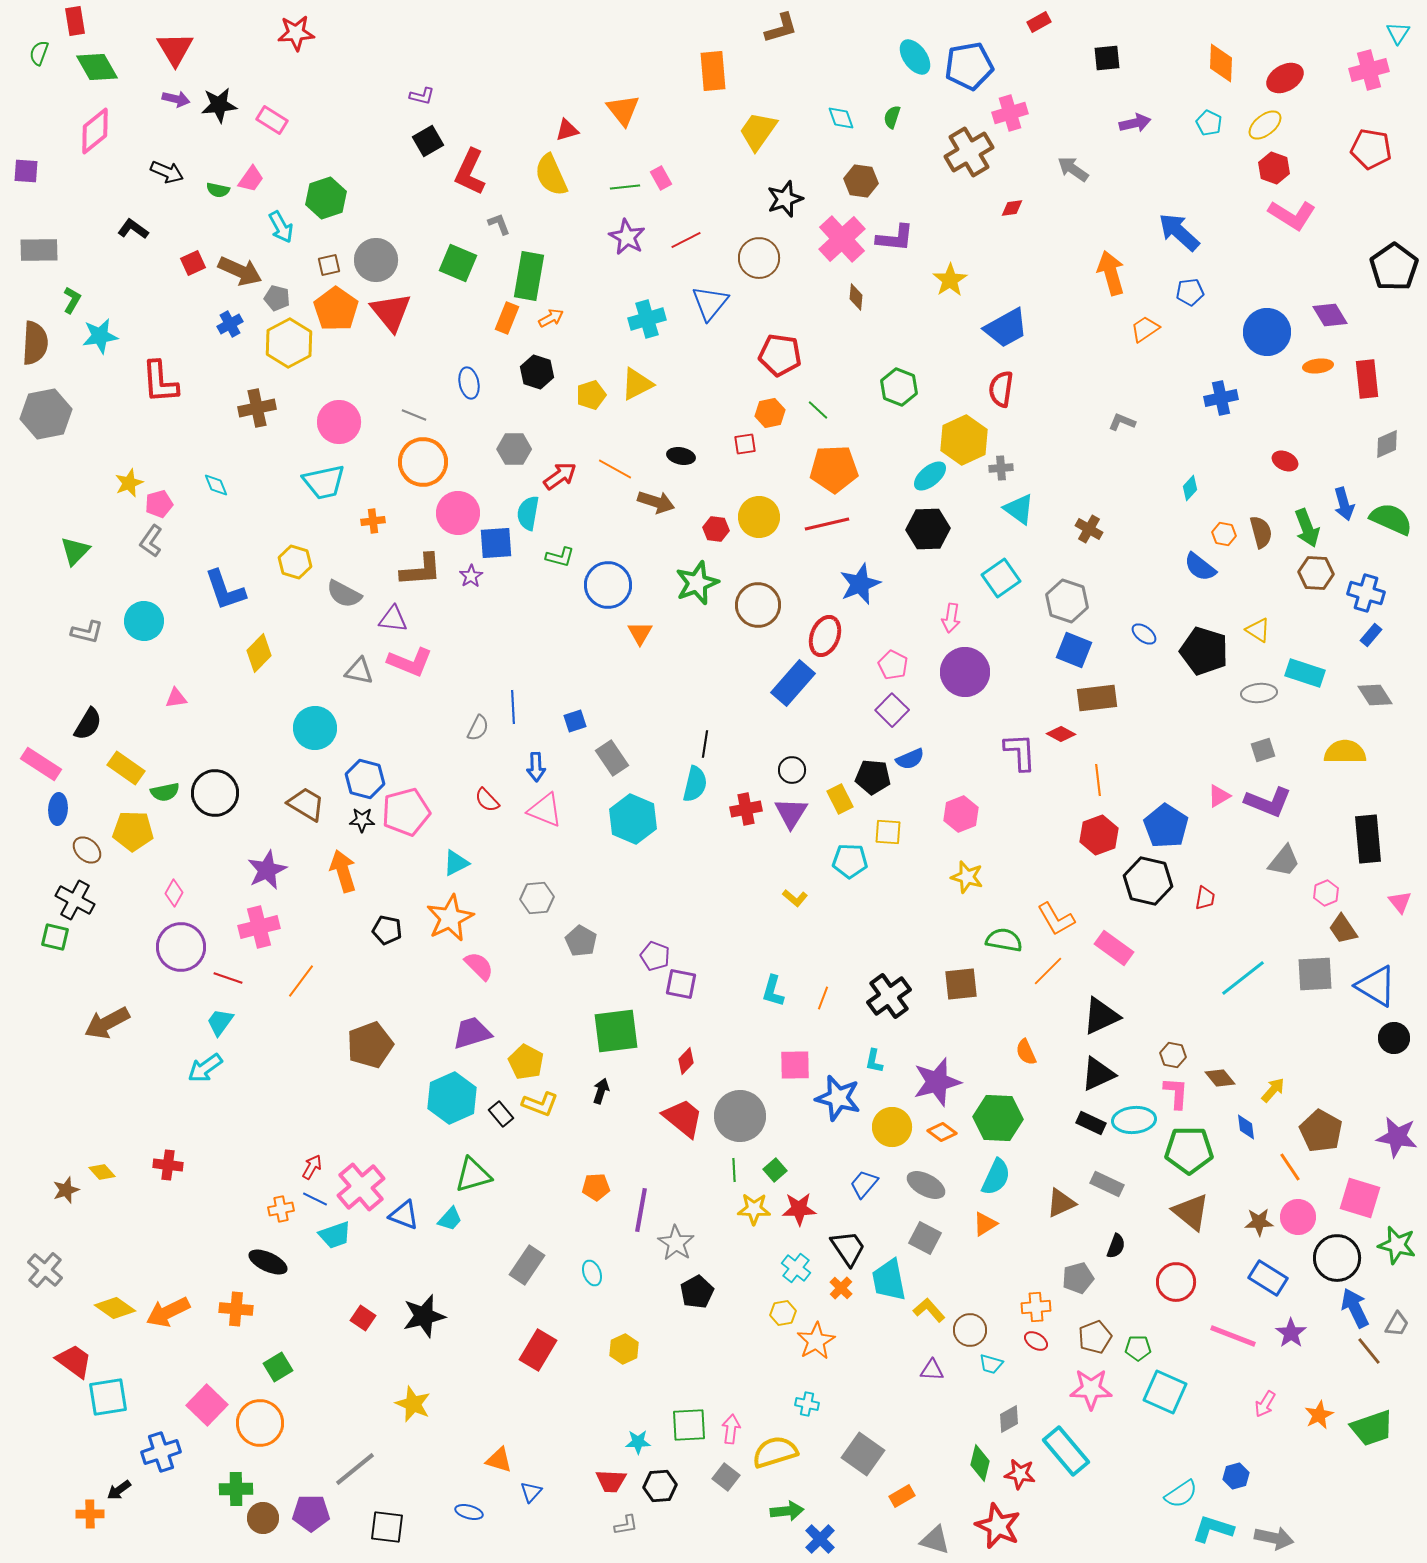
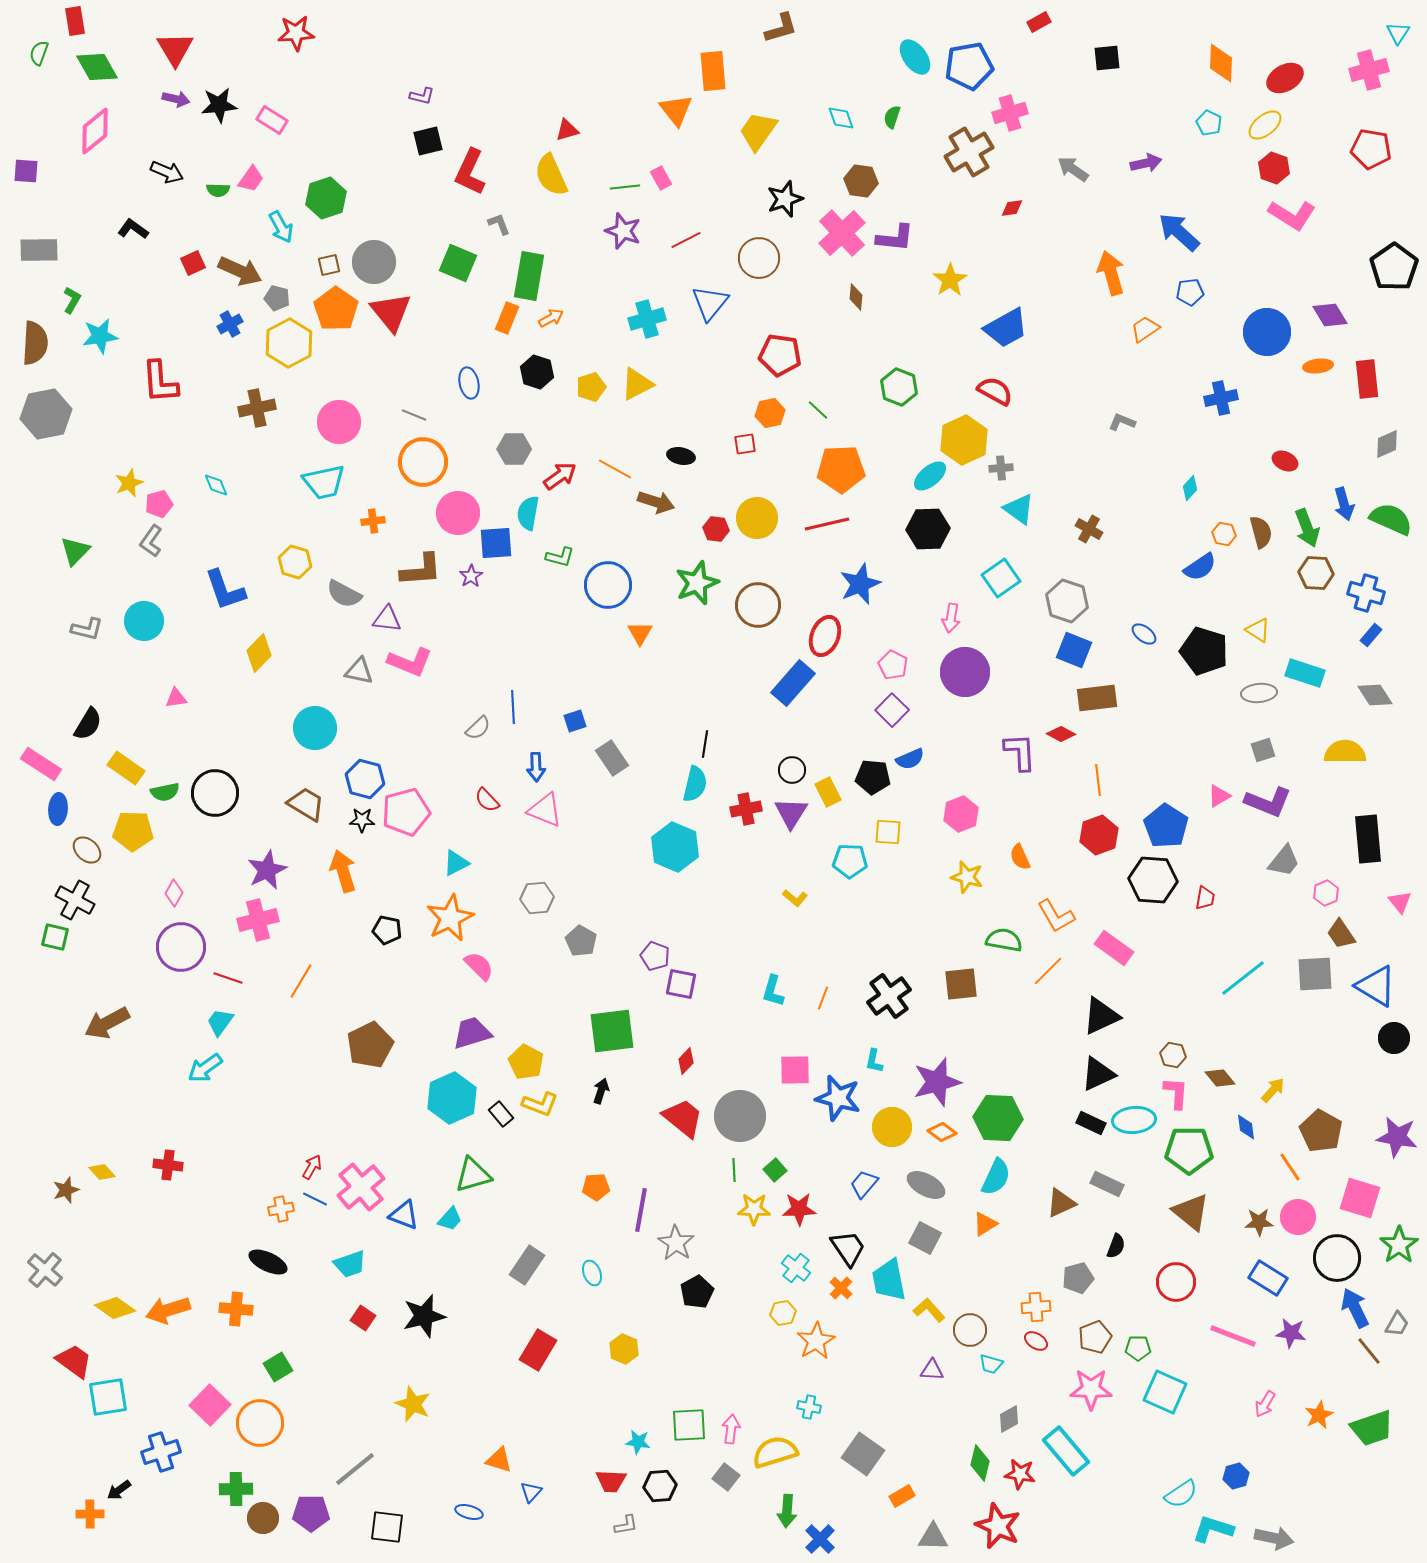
orange triangle at (623, 110): moved 53 px right
purple arrow at (1135, 123): moved 11 px right, 40 px down
black square at (428, 141): rotated 16 degrees clockwise
green semicircle at (218, 190): rotated 10 degrees counterclockwise
purple star at (627, 237): moved 4 px left, 6 px up; rotated 9 degrees counterclockwise
pink cross at (842, 239): moved 6 px up
gray circle at (376, 260): moved 2 px left, 2 px down
red semicircle at (1001, 389): moved 6 px left, 2 px down; rotated 111 degrees clockwise
yellow pentagon at (591, 395): moved 8 px up
orange pentagon at (834, 469): moved 7 px right
yellow circle at (759, 517): moved 2 px left, 1 px down
blue semicircle at (1200, 567): rotated 72 degrees counterclockwise
purple triangle at (393, 619): moved 6 px left
gray L-shape at (87, 632): moved 3 px up
gray semicircle at (478, 728): rotated 20 degrees clockwise
yellow rectangle at (840, 799): moved 12 px left, 7 px up
cyan hexagon at (633, 819): moved 42 px right, 28 px down
black hexagon at (1148, 881): moved 5 px right, 1 px up; rotated 9 degrees counterclockwise
orange L-shape at (1056, 919): moved 3 px up
pink cross at (259, 927): moved 1 px left, 7 px up
brown trapezoid at (1343, 929): moved 2 px left, 5 px down
orange line at (301, 981): rotated 6 degrees counterclockwise
green square at (616, 1031): moved 4 px left
brown pentagon at (370, 1045): rotated 6 degrees counterclockwise
orange semicircle at (1026, 1052): moved 6 px left, 195 px up
pink square at (795, 1065): moved 5 px down
cyan trapezoid at (335, 1235): moved 15 px right, 29 px down
green star at (1397, 1245): moved 2 px right; rotated 24 degrees clockwise
orange arrow at (168, 1312): moved 2 px up; rotated 9 degrees clockwise
purple star at (1291, 1333): rotated 28 degrees counterclockwise
yellow hexagon at (624, 1349): rotated 12 degrees counterclockwise
cyan cross at (807, 1404): moved 2 px right, 3 px down
pink square at (207, 1405): moved 3 px right
cyan star at (638, 1442): rotated 10 degrees clockwise
green arrow at (787, 1511): rotated 100 degrees clockwise
gray triangle at (935, 1540): moved 2 px left, 3 px up; rotated 16 degrees counterclockwise
